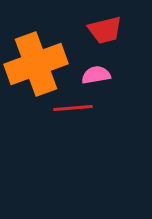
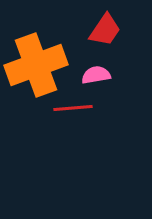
red trapezoid: rotated 42 degrees counterclockwise
orange cross: moved 1 px down
